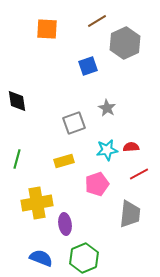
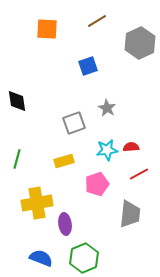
gray hexagon: moved 15 px right
